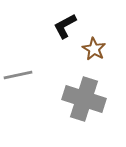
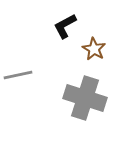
gray cross: moved 1 px right, 1 px up
